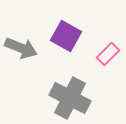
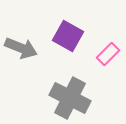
purple square: moved 2 px right
